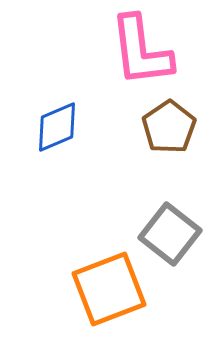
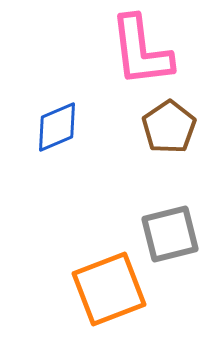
gray square: rotated 38 degrees clockwise
